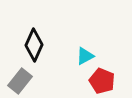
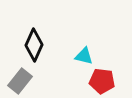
cyan triangle: moved 1 px left; rotated 42 degrees clockwise
red pentagon: rotated 15 degrees counterclockwise
